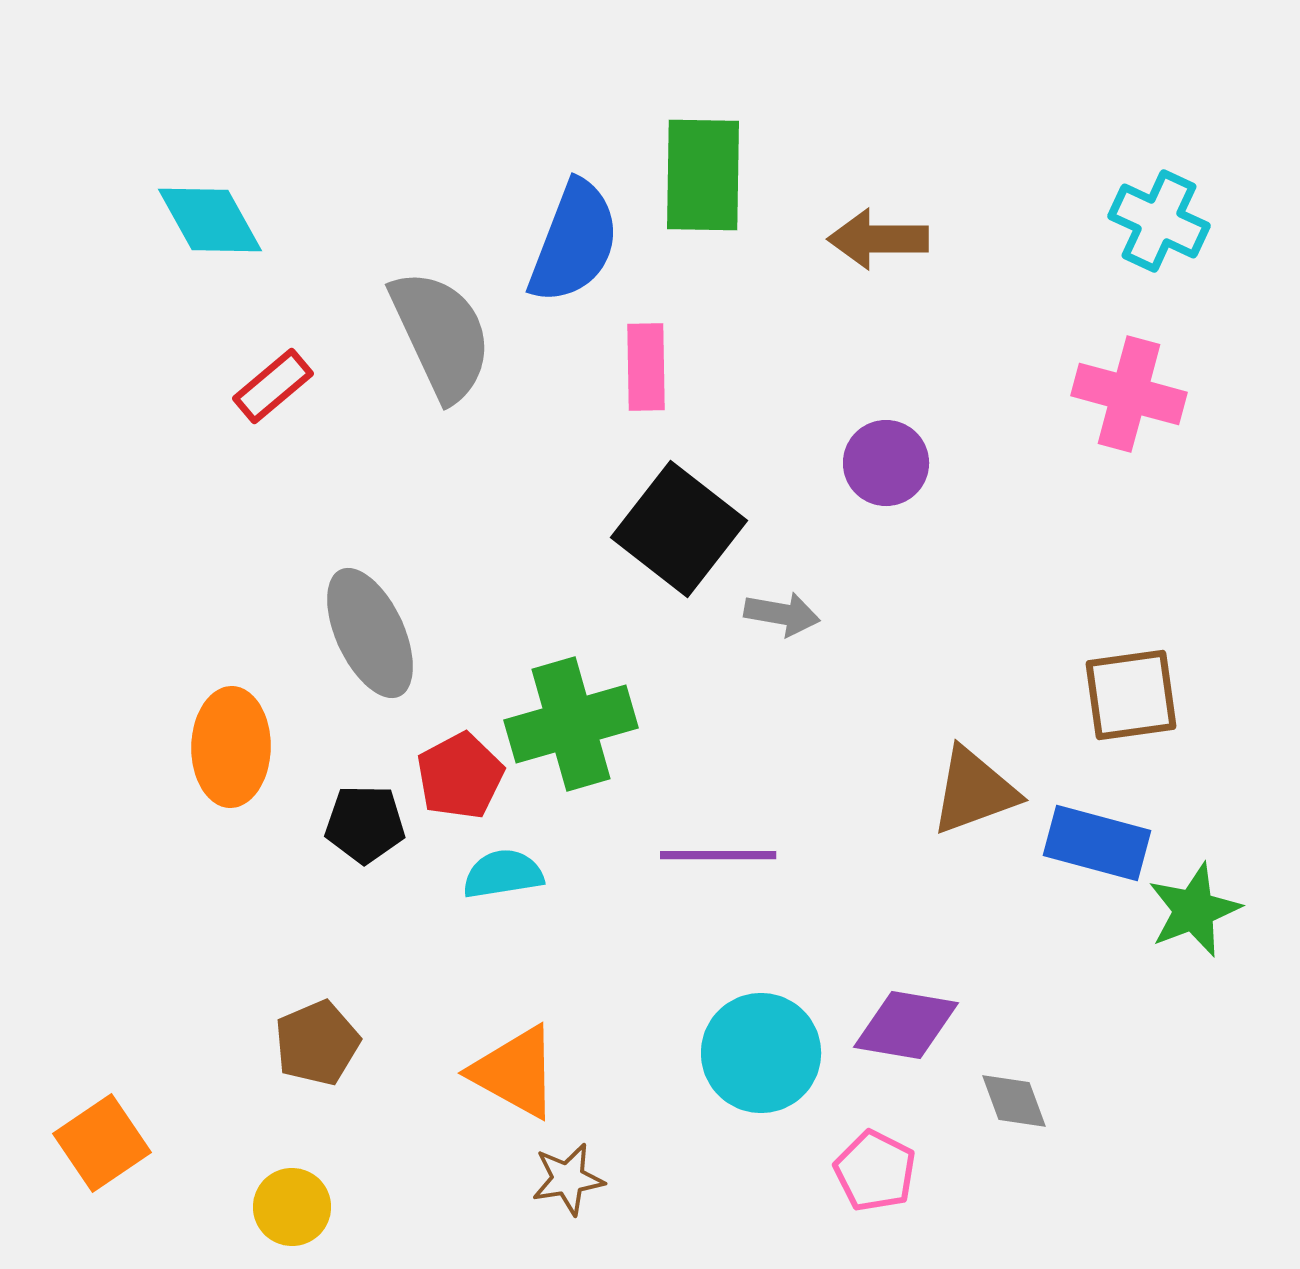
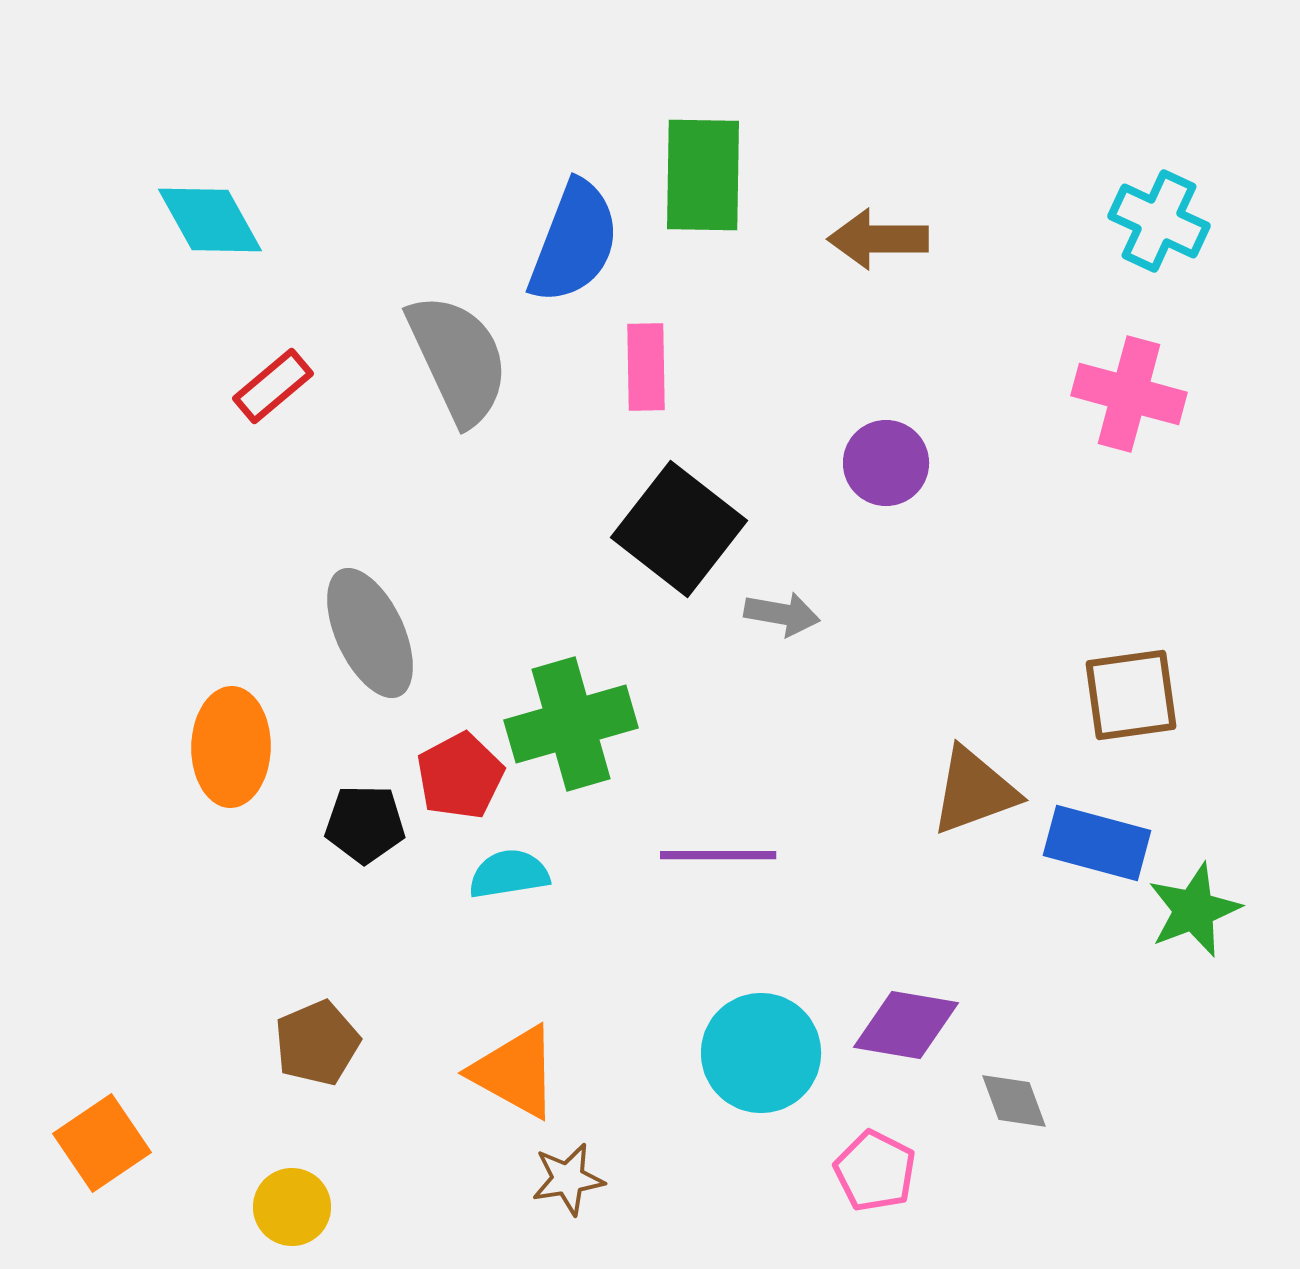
gray semicircle: moved 17 px right, 24 px down
cyan semicircle: moved 6 px right
